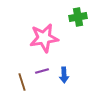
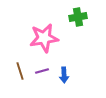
brown line: moved 2 px left, 11 px up
